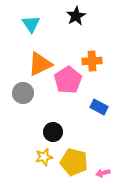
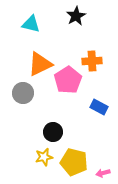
cyan triangle: rotated 42 degrees counterclockwise
